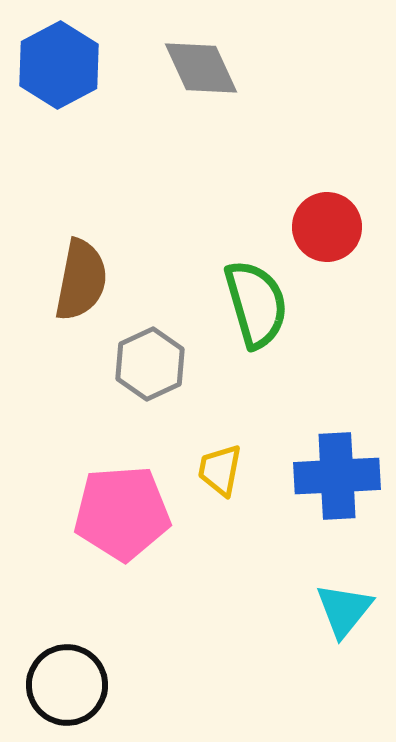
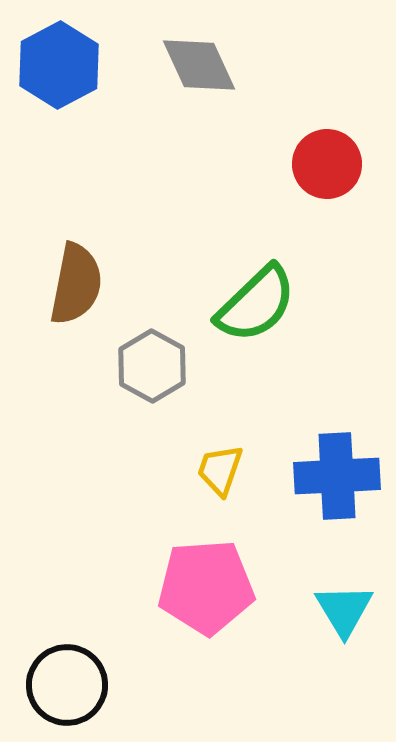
gray diamond: moved 2 px left, 3 px up
red circle: moved 63 px up
brown semicircle: moved 5 px left, 4 px down
green semicircle: rotated 62 degrees clockwise
gray hexagon: moved 2 px right, 2 px down; rotated 6 degrees counterclockwise
yellow trapezoid: rotated 8 degrees clockwise
pink pentagon: moved 84 px right, 74 px down
cyan triangle: rotated 10 degrees counterclockwise
